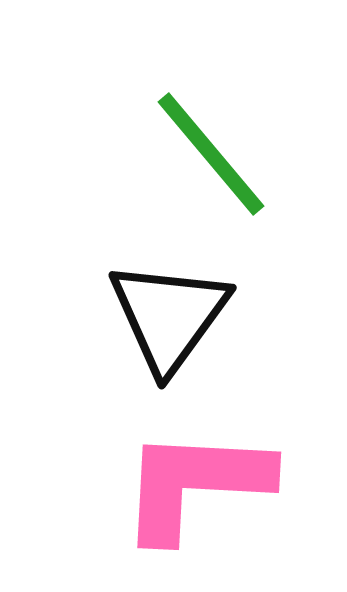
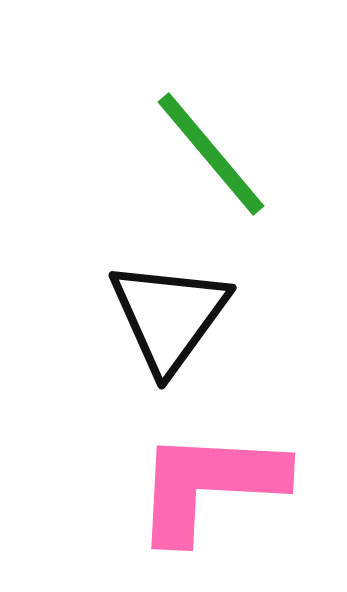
pink L-shape: moved 14 px right, 1 px down
